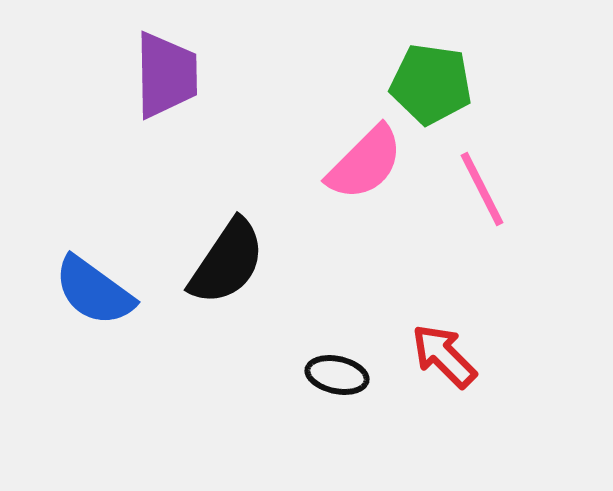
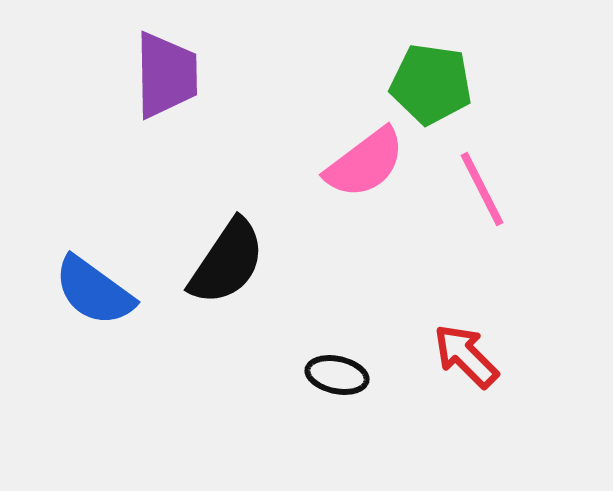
pink semicircle: rotated 8 degrees clockwise
red arrow: moved 22 px right
